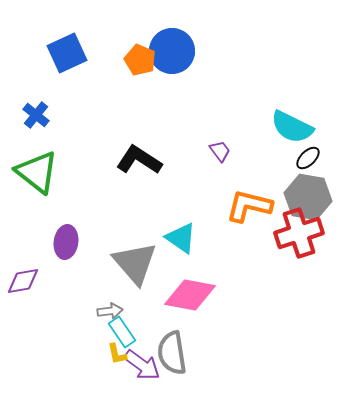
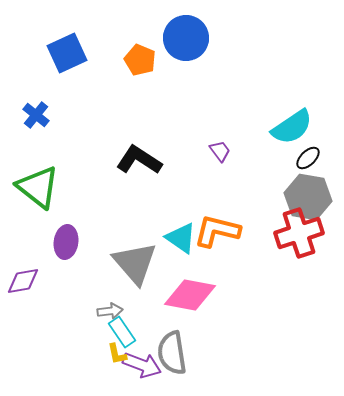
blue circle: moved 14 px right, 13 px up
cyan semicircle: rotated 60 degrees counterclockwise
green triangle: moved 1 px right, 15 px down
orange L-shape: moved 32 px left, 25 px down
purple arrow: rotated 15 degrees counterclockwise
